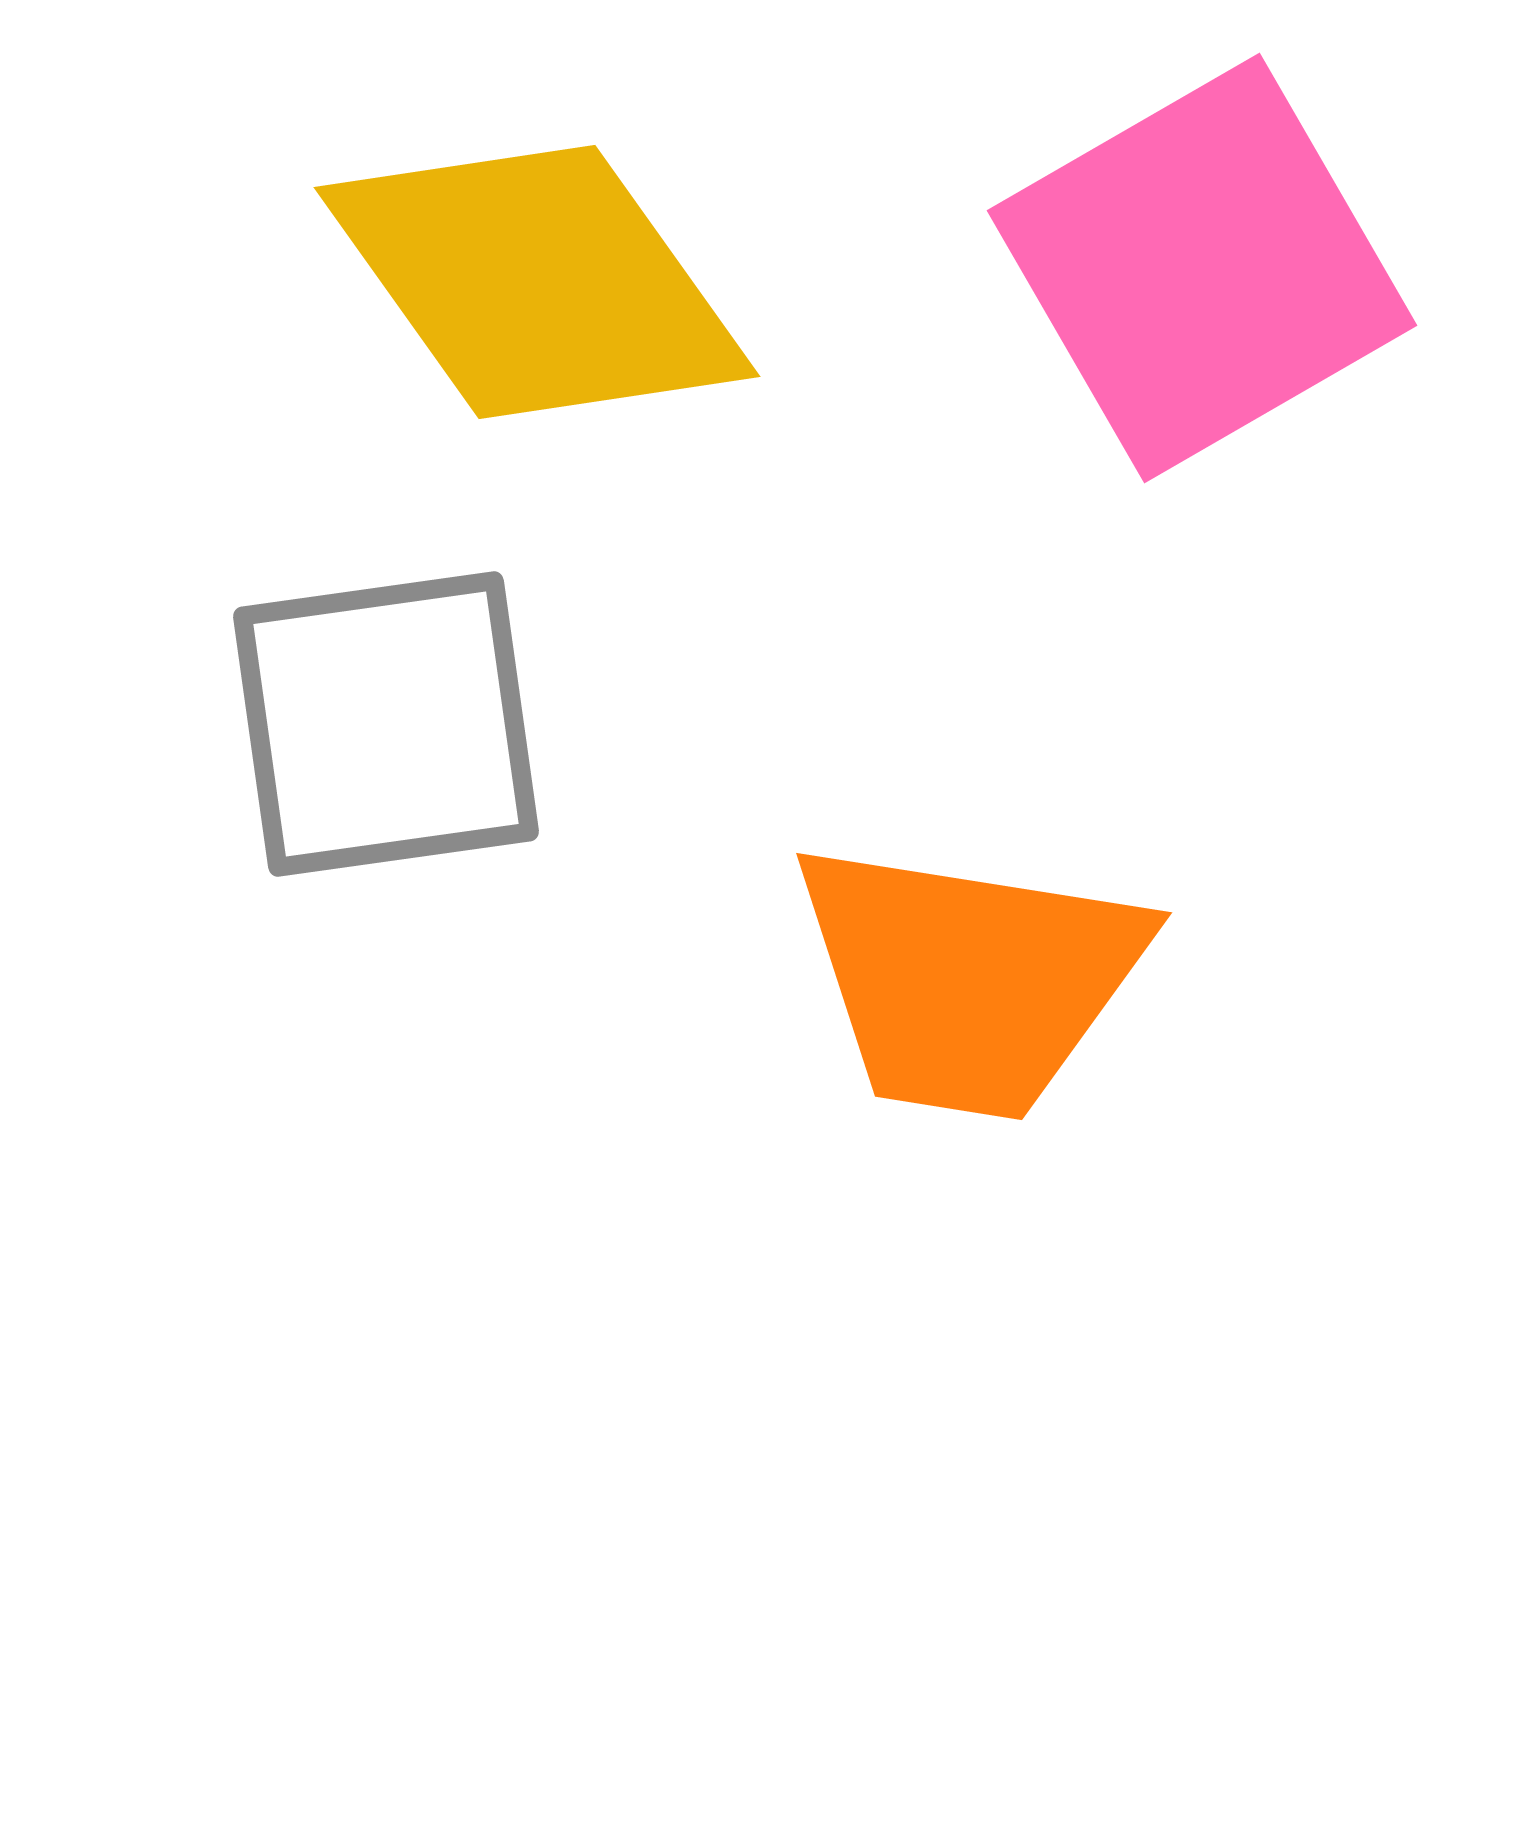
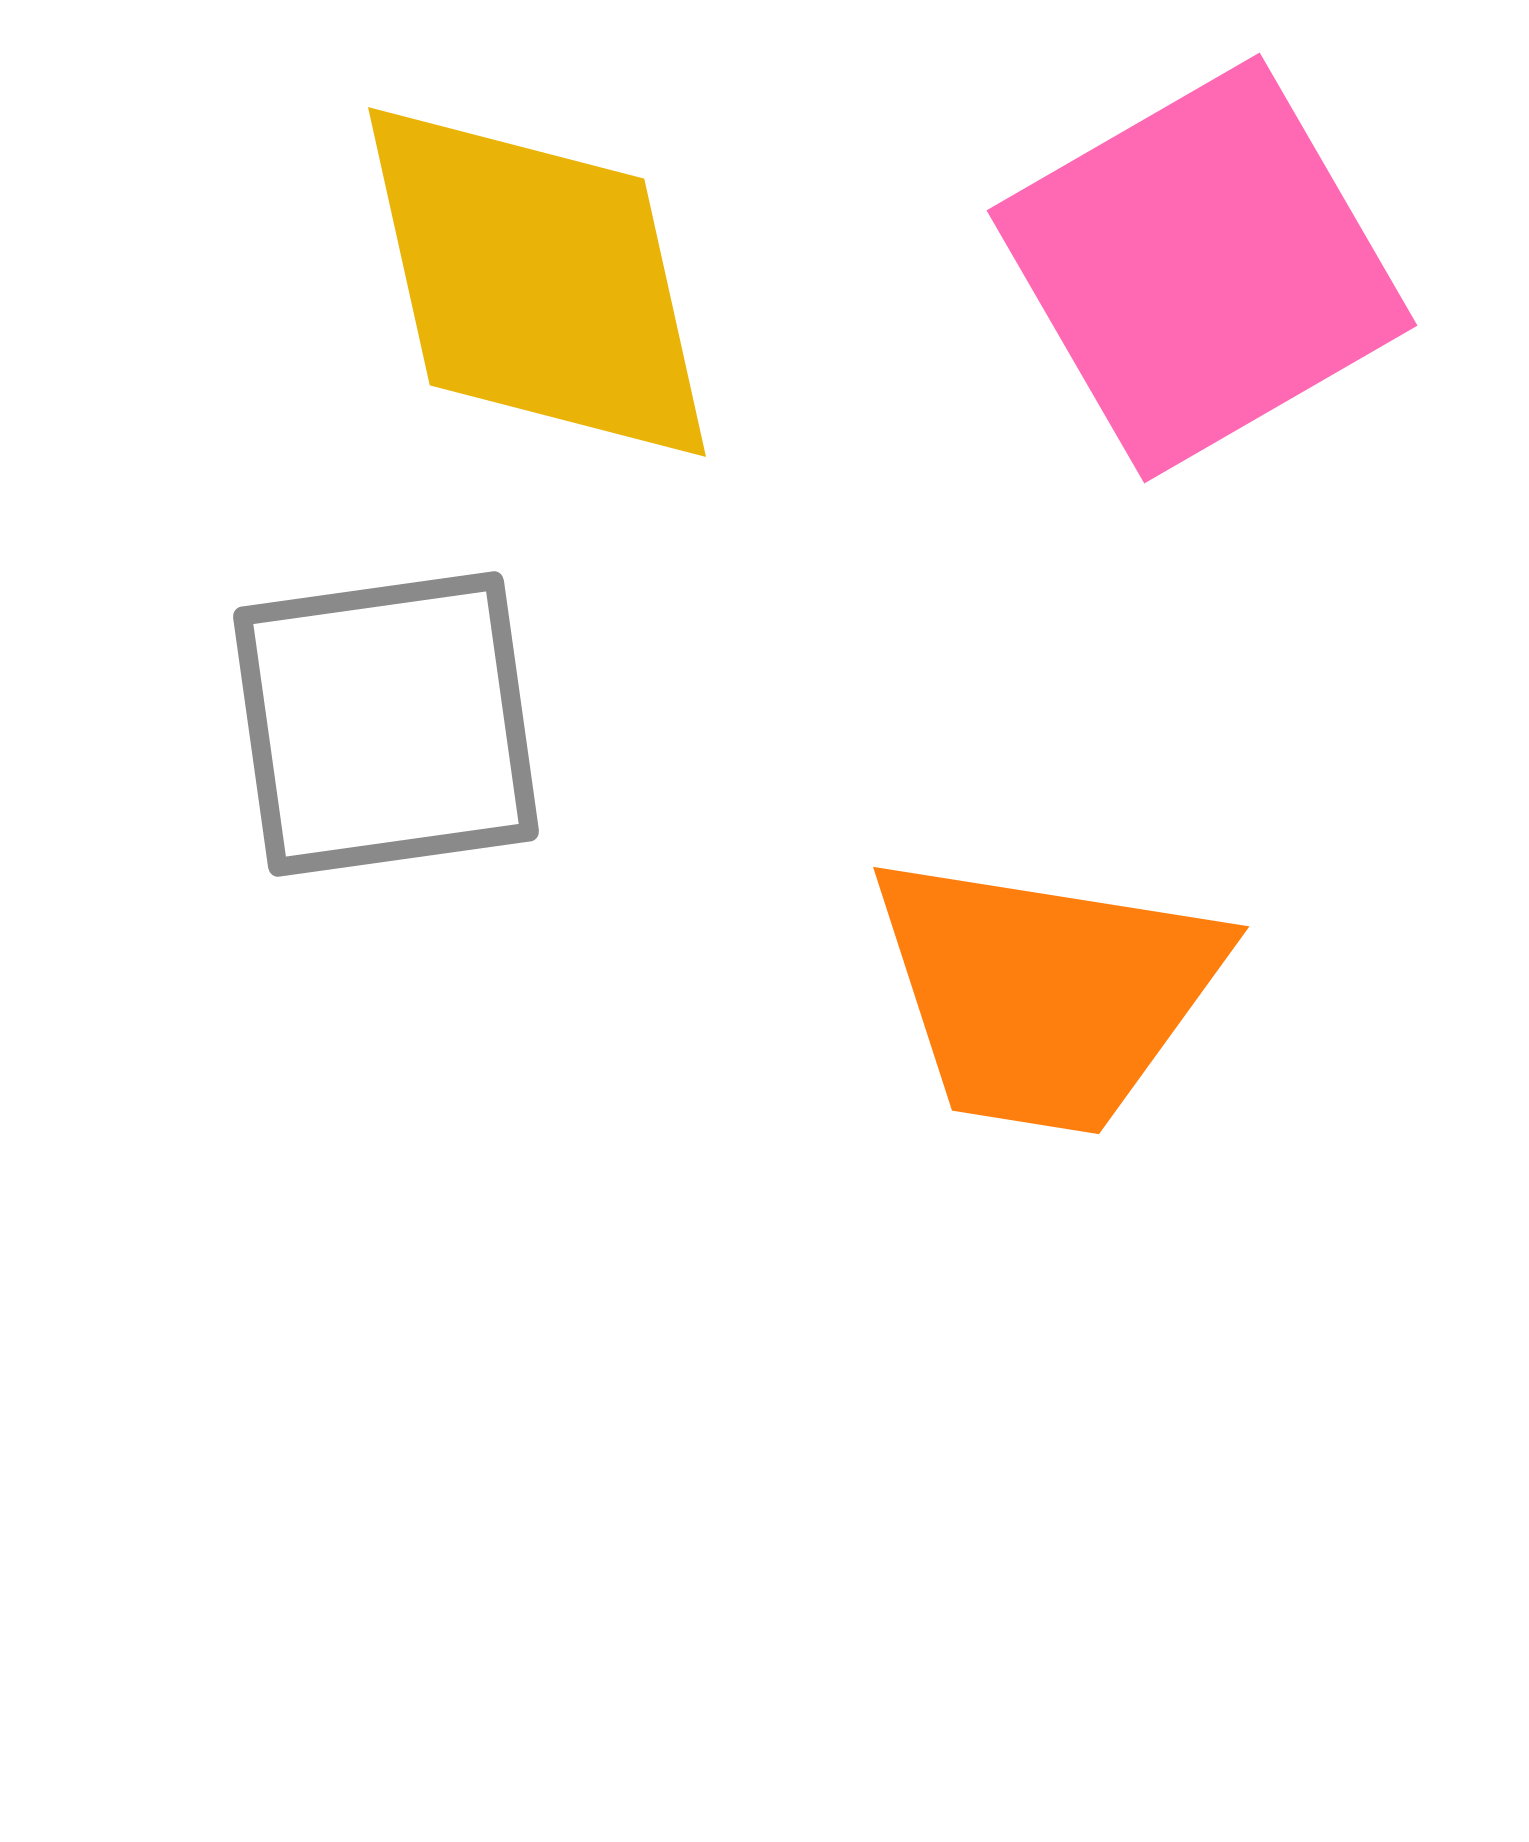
yellow diamond: rotated 23 degrees clockwise
orange trapezoid: moved 77 px right, 14 px down
